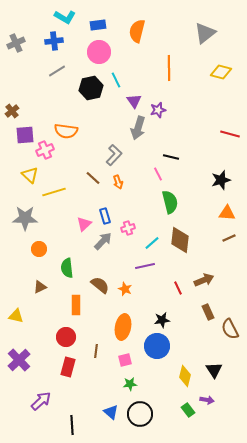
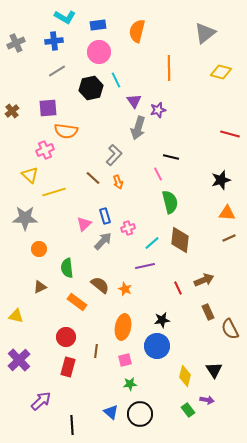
purple square at (25, 135): moved 23 px right, 27 px up
orange rectangle at (76, 305): moved 1 px right, 3 px up; rotated 54 degrees counterclockwise
